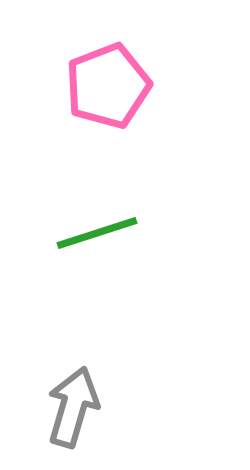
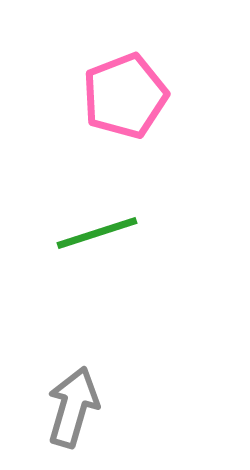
pink pentagon: moved 17 px right, 10 px down
